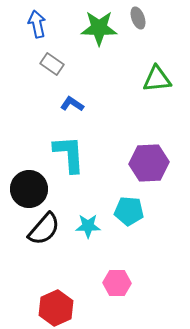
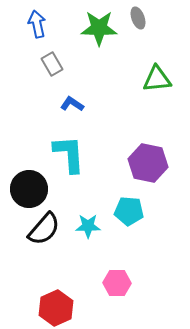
gray rectangle: rotated 25 degrees clockwise
purple hexagon: moved 1 px left; rotated 15 degrees clockwise
